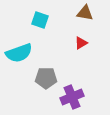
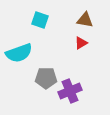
brown triangle: moved 7 px down
purple cross: moved 2 px left, 6 px up
